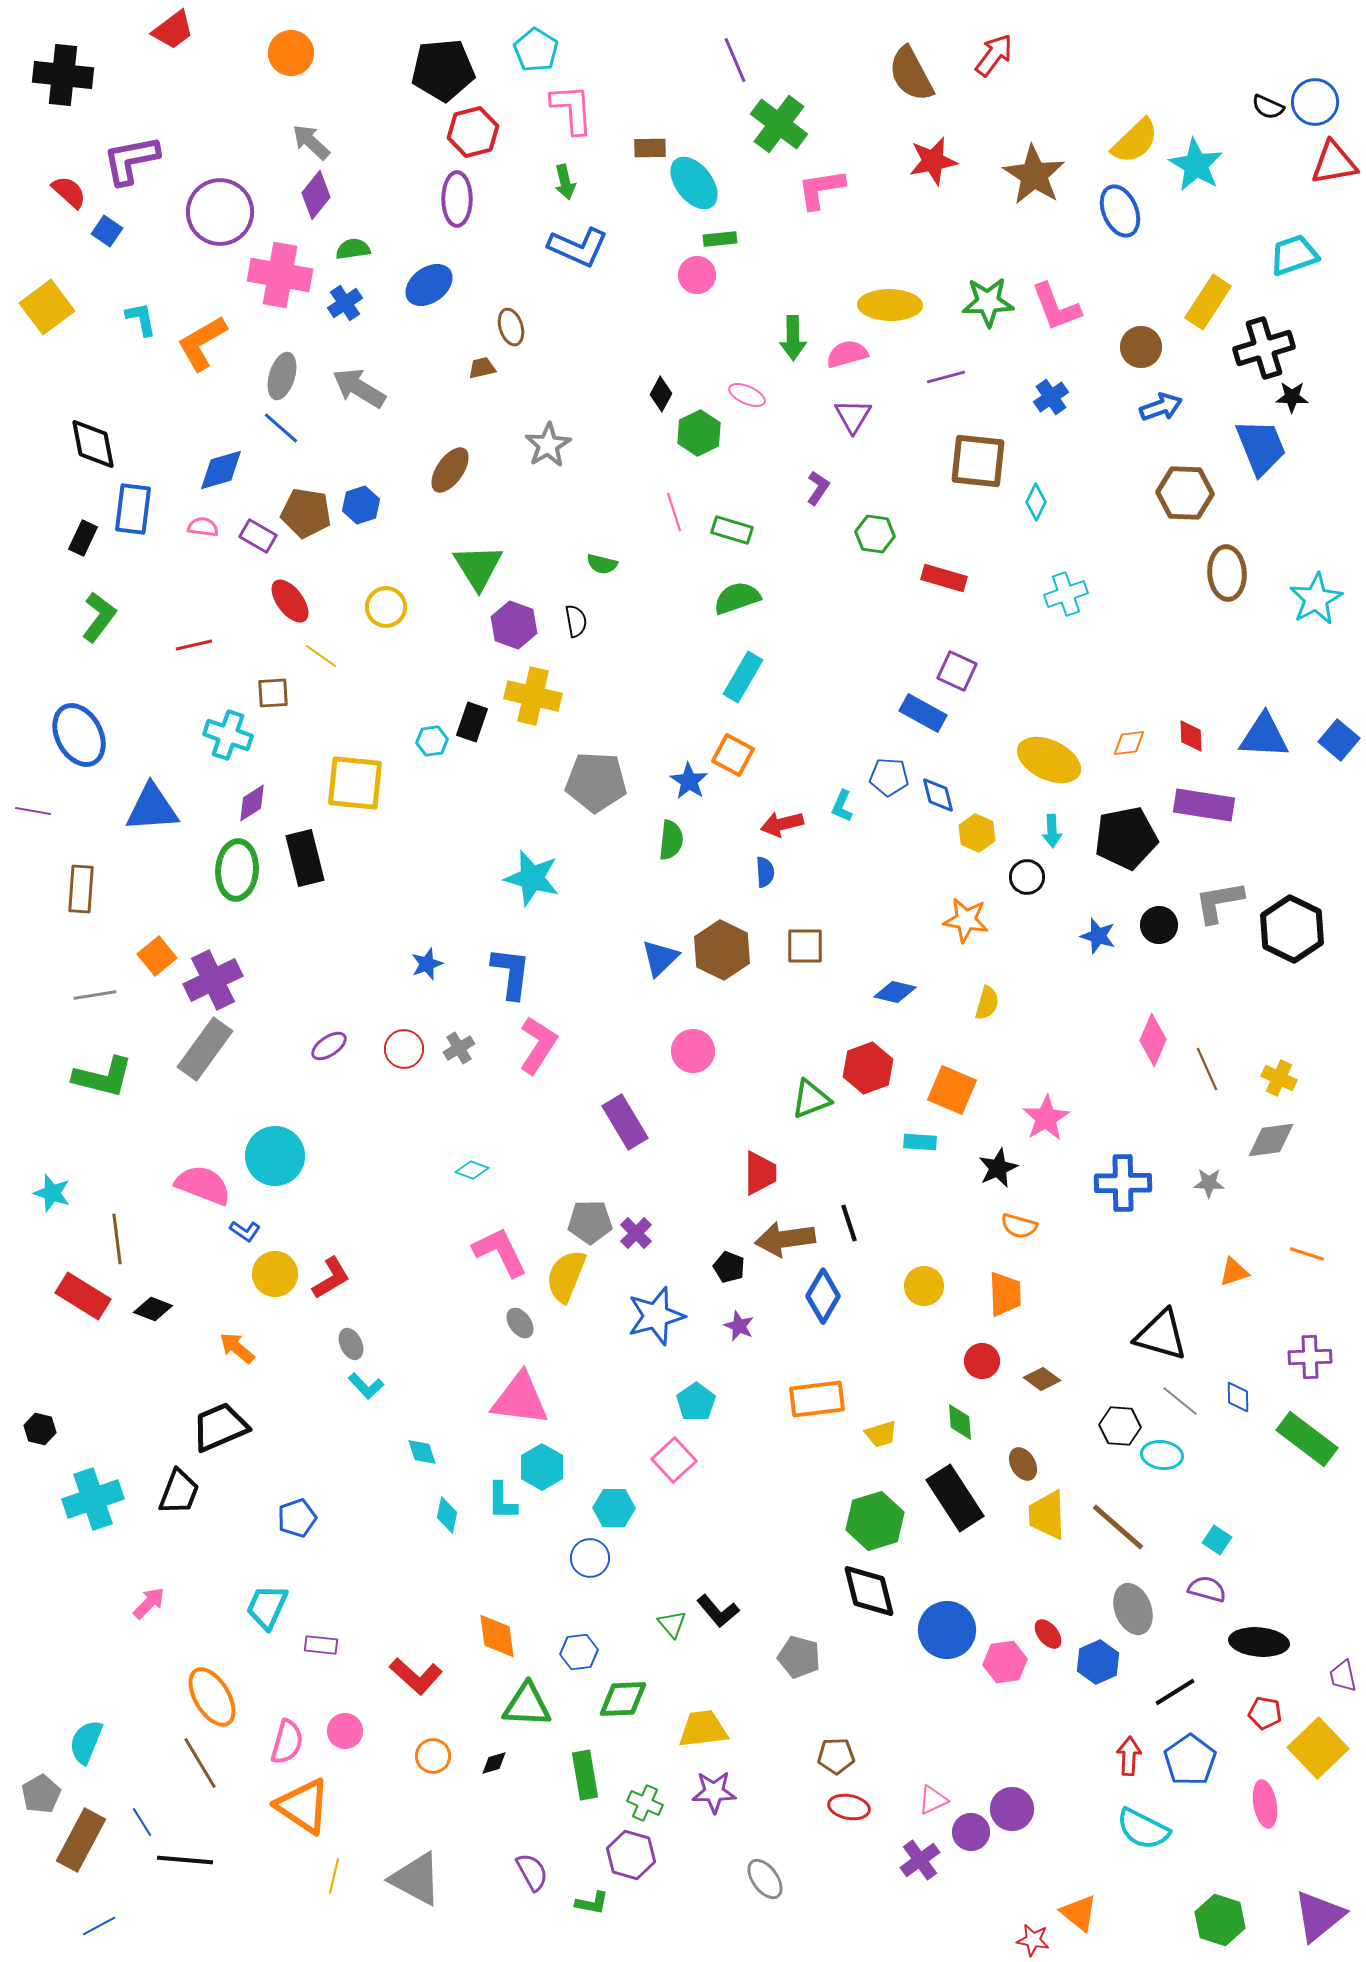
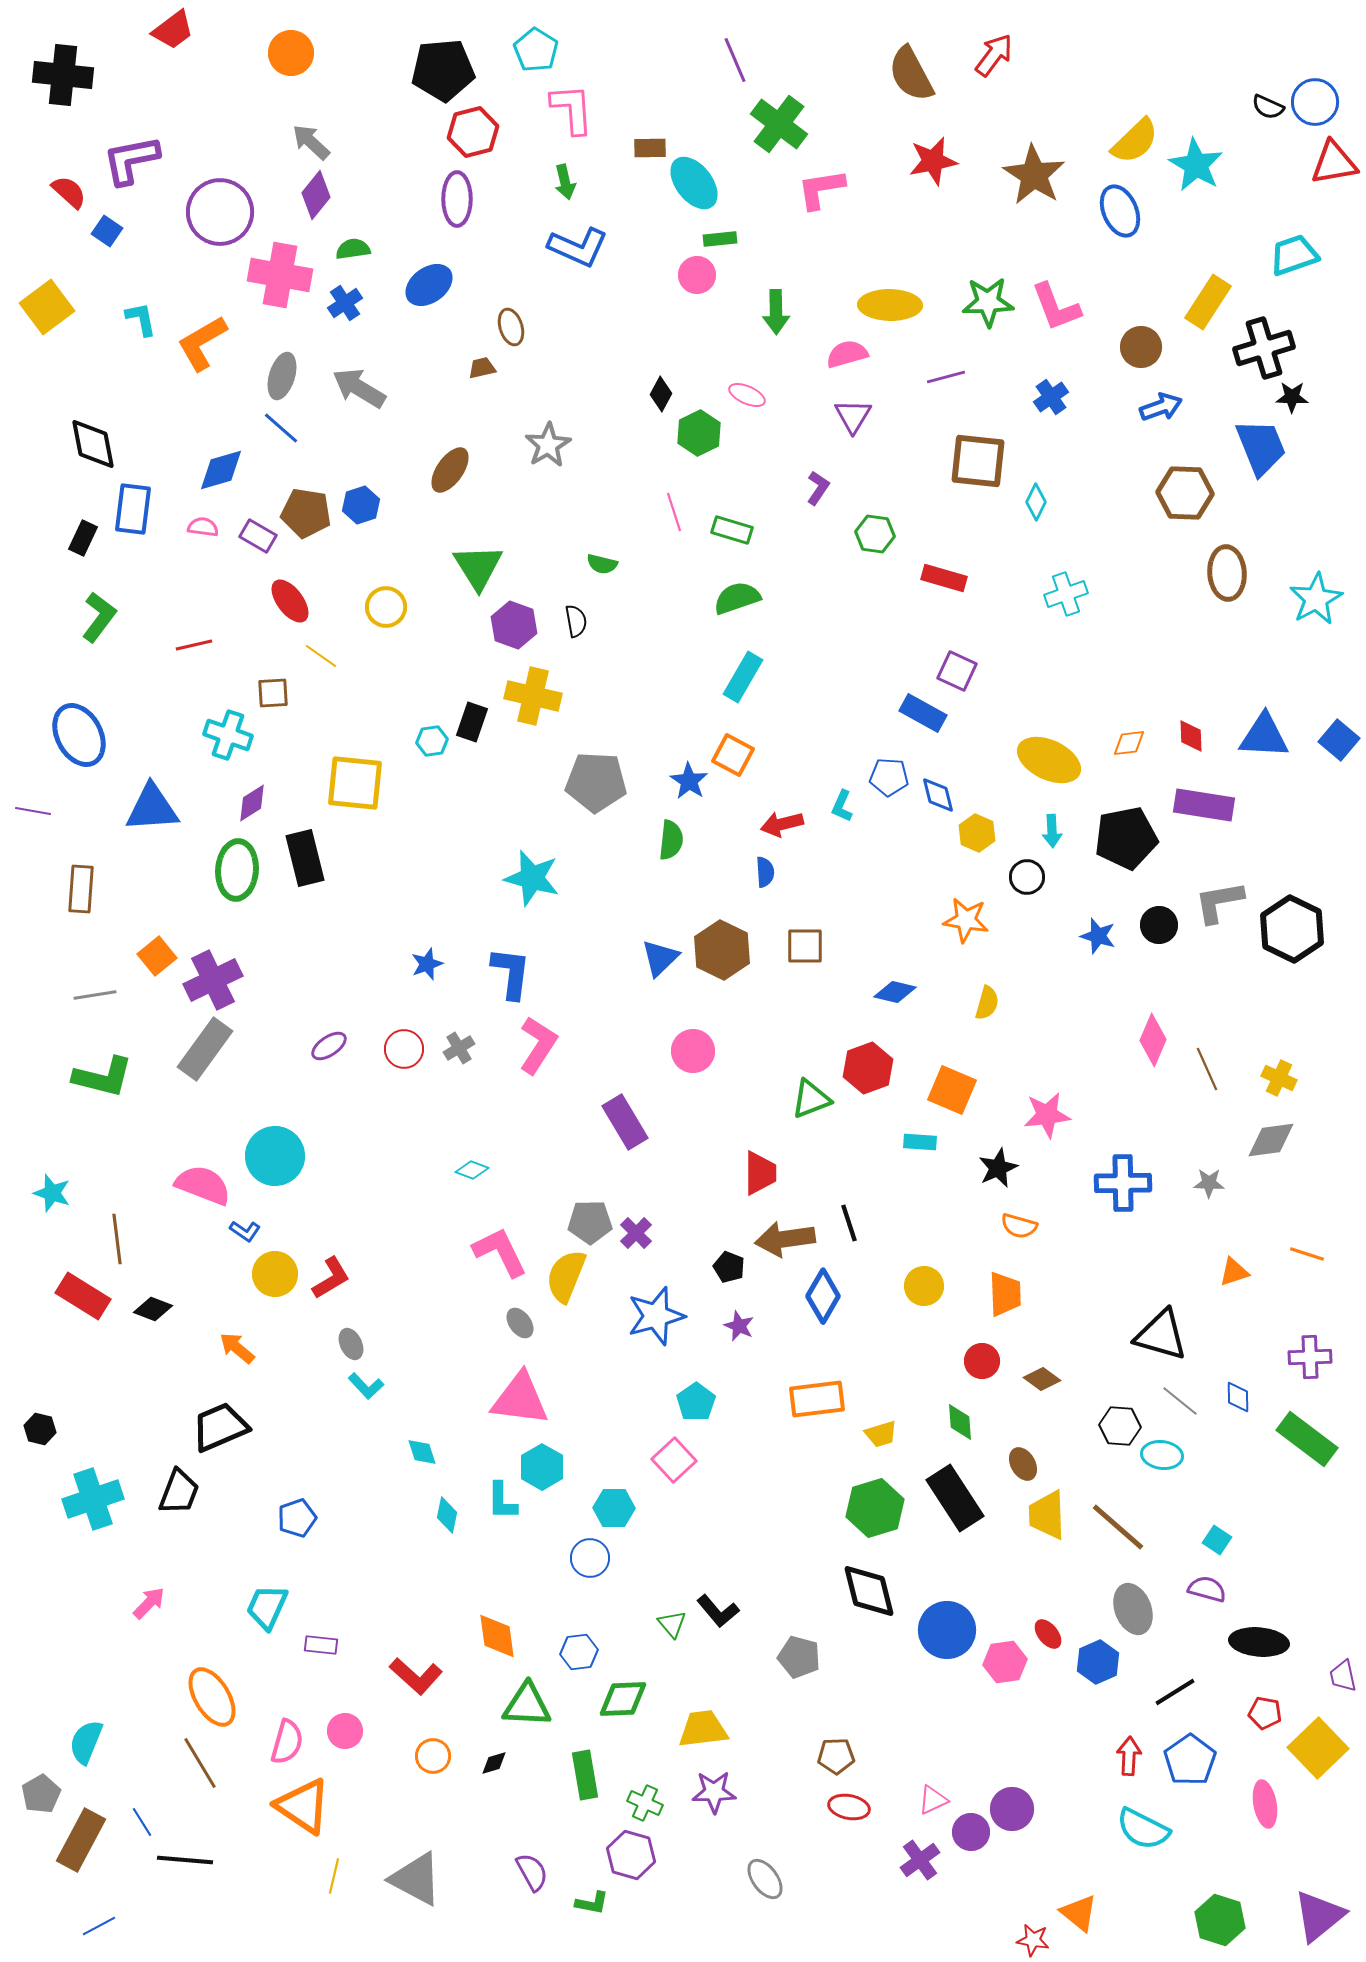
green arrow at (793, 338): moved 17 px left, 26 px up
pink star at (1046, 1118): moved 1 px right, 3 px up; rotated 24 degrees clockwise
green hexagon at (875, 1521): moved 13 px up
